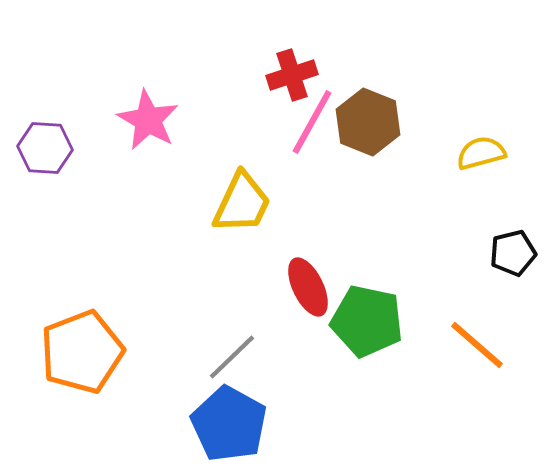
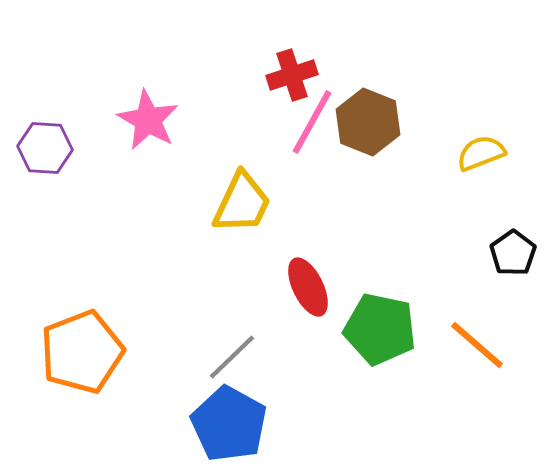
yellow semicircle: rotated 6 degrees counterclockwise
black pentagon: rotated 21 degrees counterclockwise
green pentagon: moved 13 px right, 8 px down
